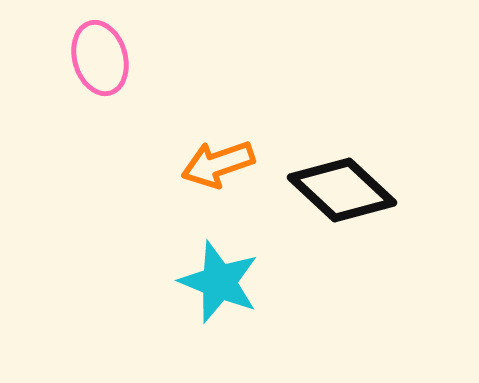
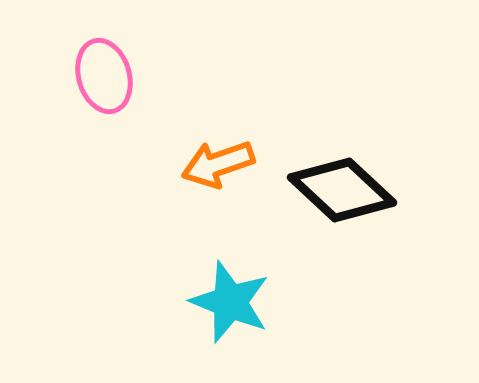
pink ellipse: moved 4 px right, 18 px down
cyan star: moved 11 px right, 20 px down
